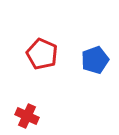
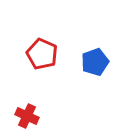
blue pentagon: moved 2 px down
